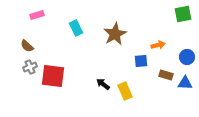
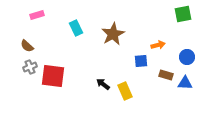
brown star: moved 2 px left
